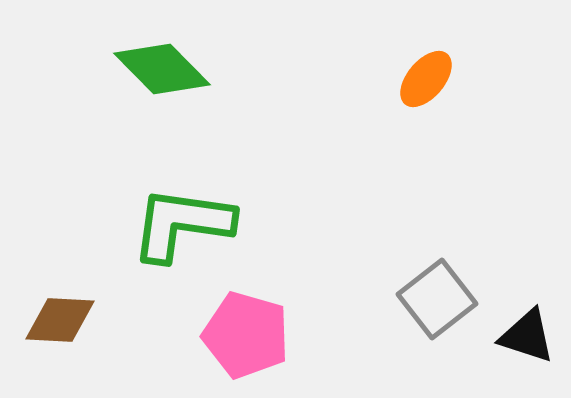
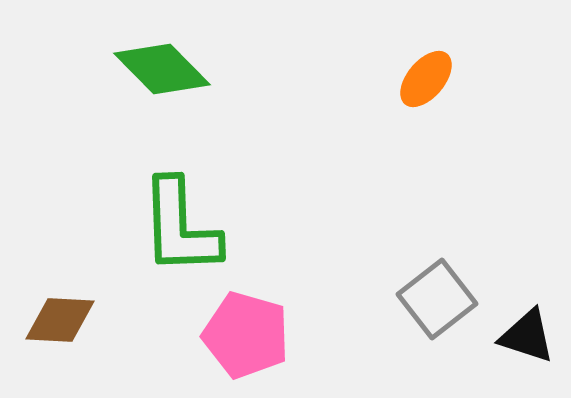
green L-shape: moved 2 px left, 3 px down; rotated 100 degrees counterclockwise
